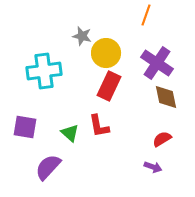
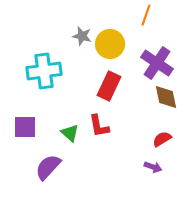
yellow circle: moved 4 px right, 9 px up
purple square: rotated 10 degrees counterclockwise
